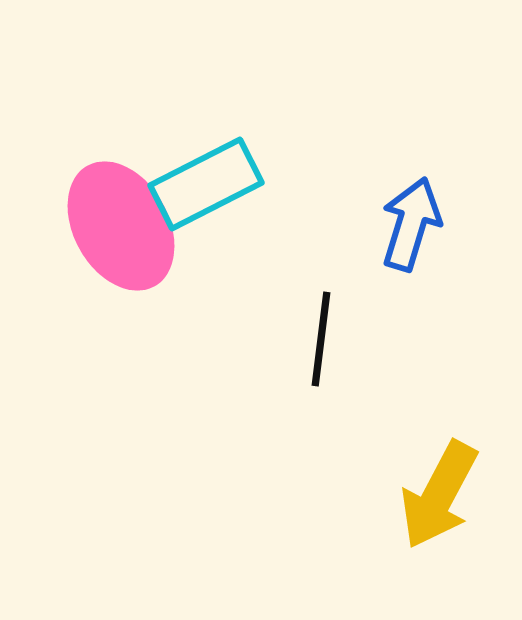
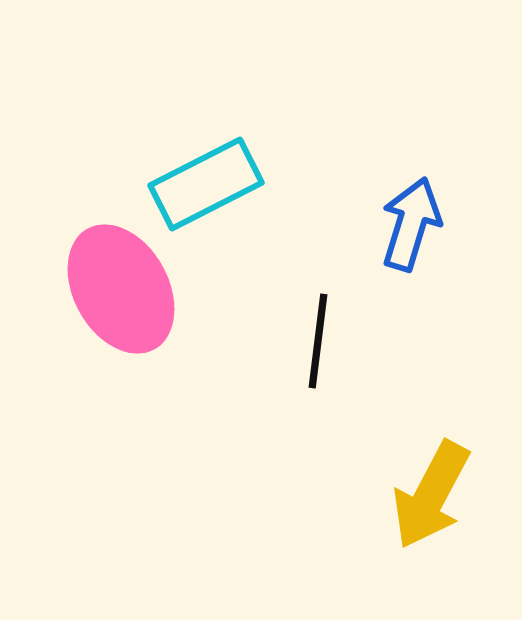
pink ellipse: moved 63 px down
black line: moved 3 px left, 2 px down
yellow arrow: moved 8 px left
